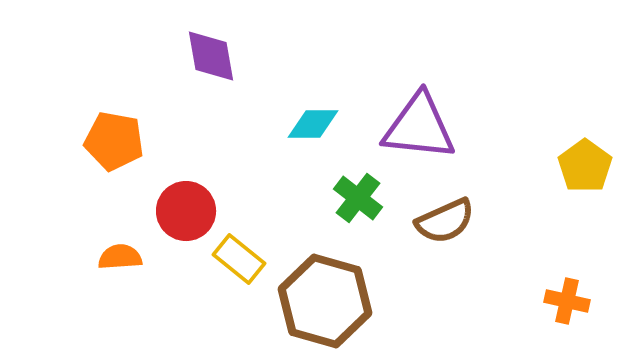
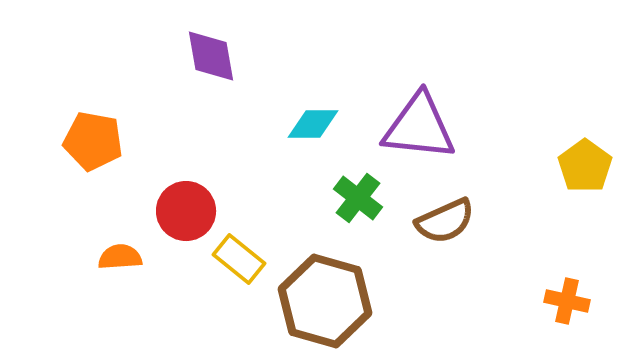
orange pentagon: moved 21 px left
